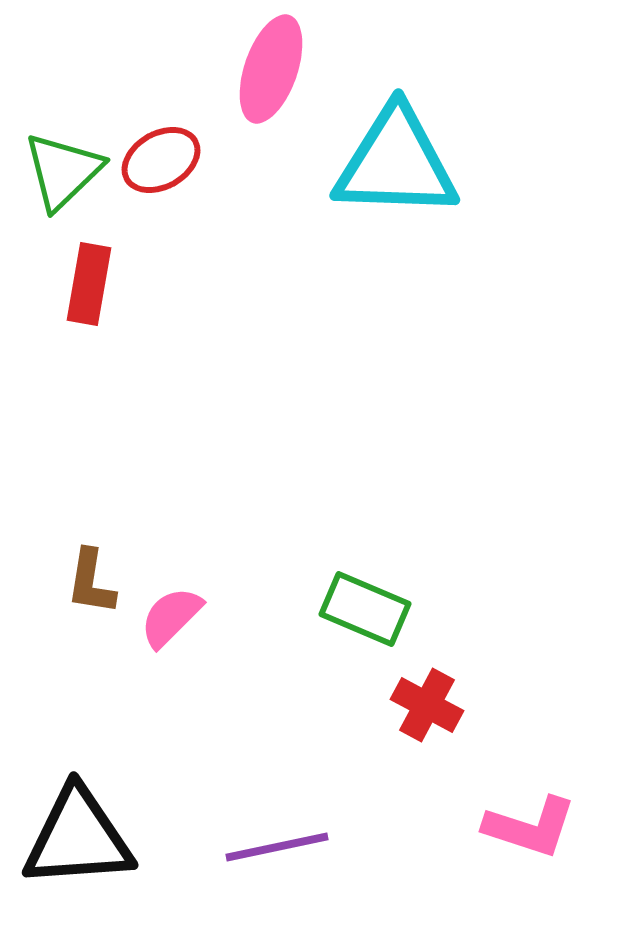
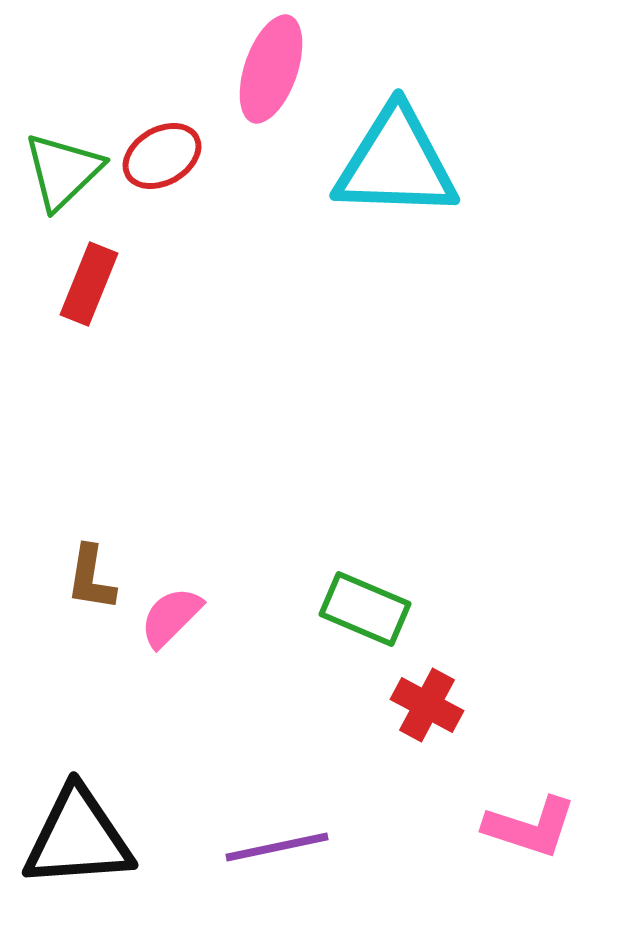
red ellipse: moved 1 px right, 4 px up
red rectangle: rotated 12 degrees clockwise
brown L-shape: moved 4 px up
